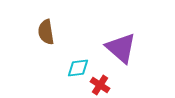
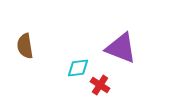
brown semicircle: moved 21 px left, 14 px down
purple triangle: rotated 20 degrees counterclockwise
